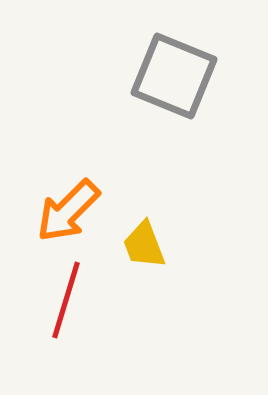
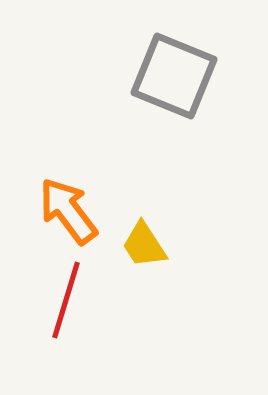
orange arrow: rotated 98 degrees clockwise
yellow trapezoid: rotated 12 degrees counterclockwise
